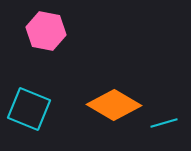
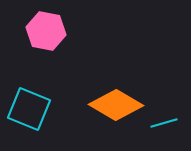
orange diamond: moved 2 px right
